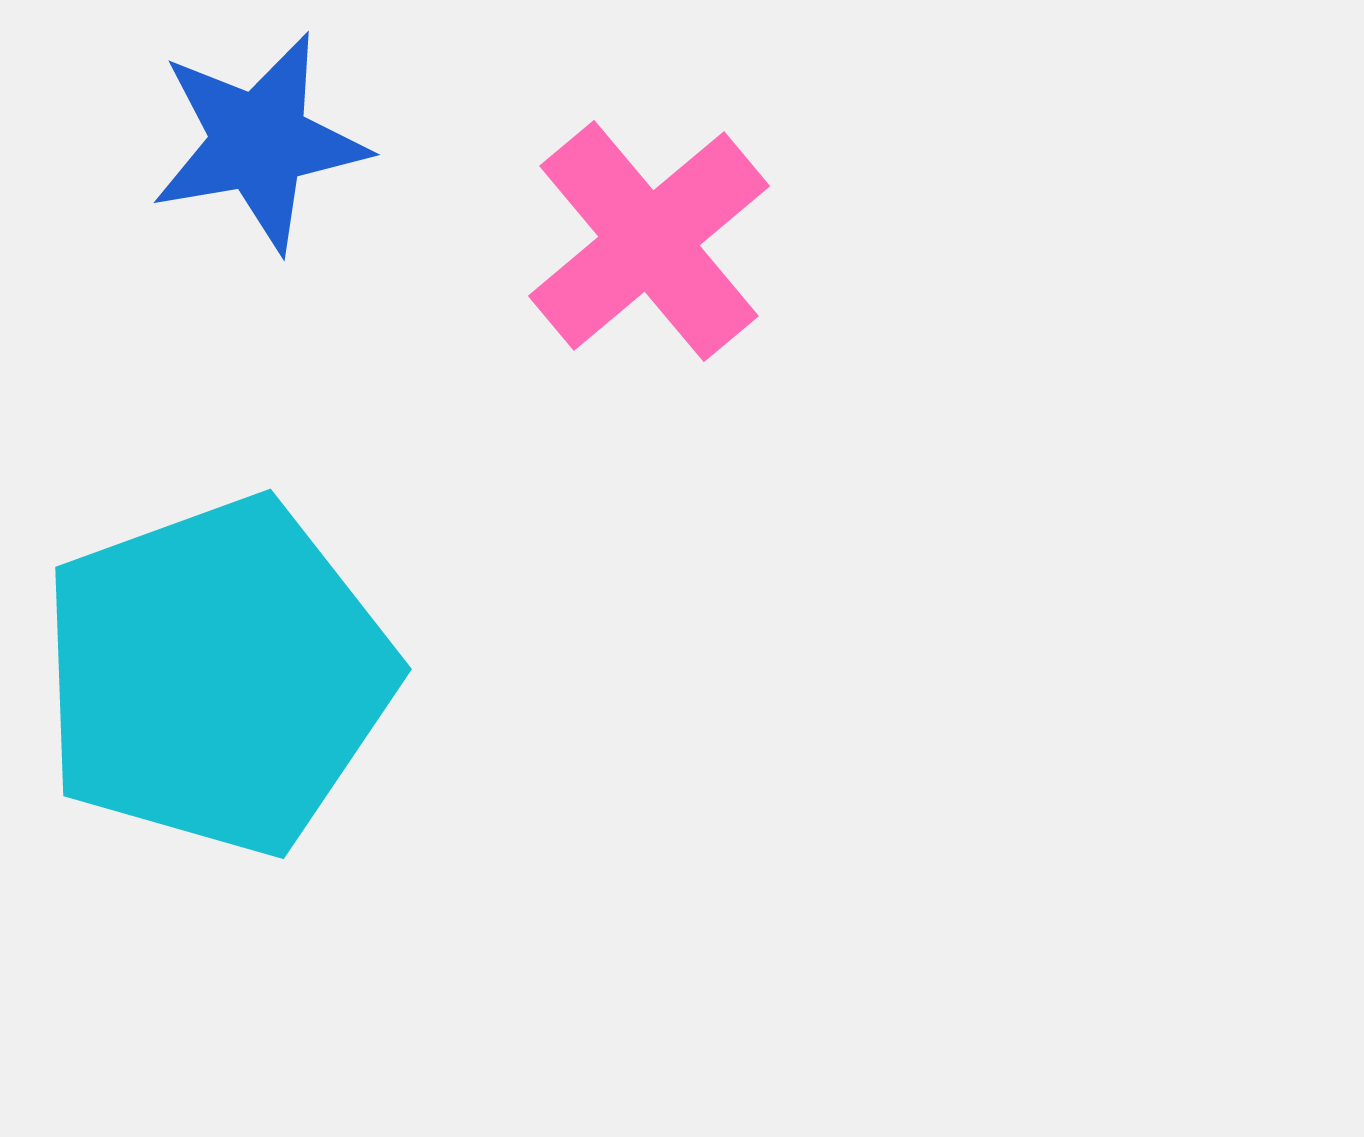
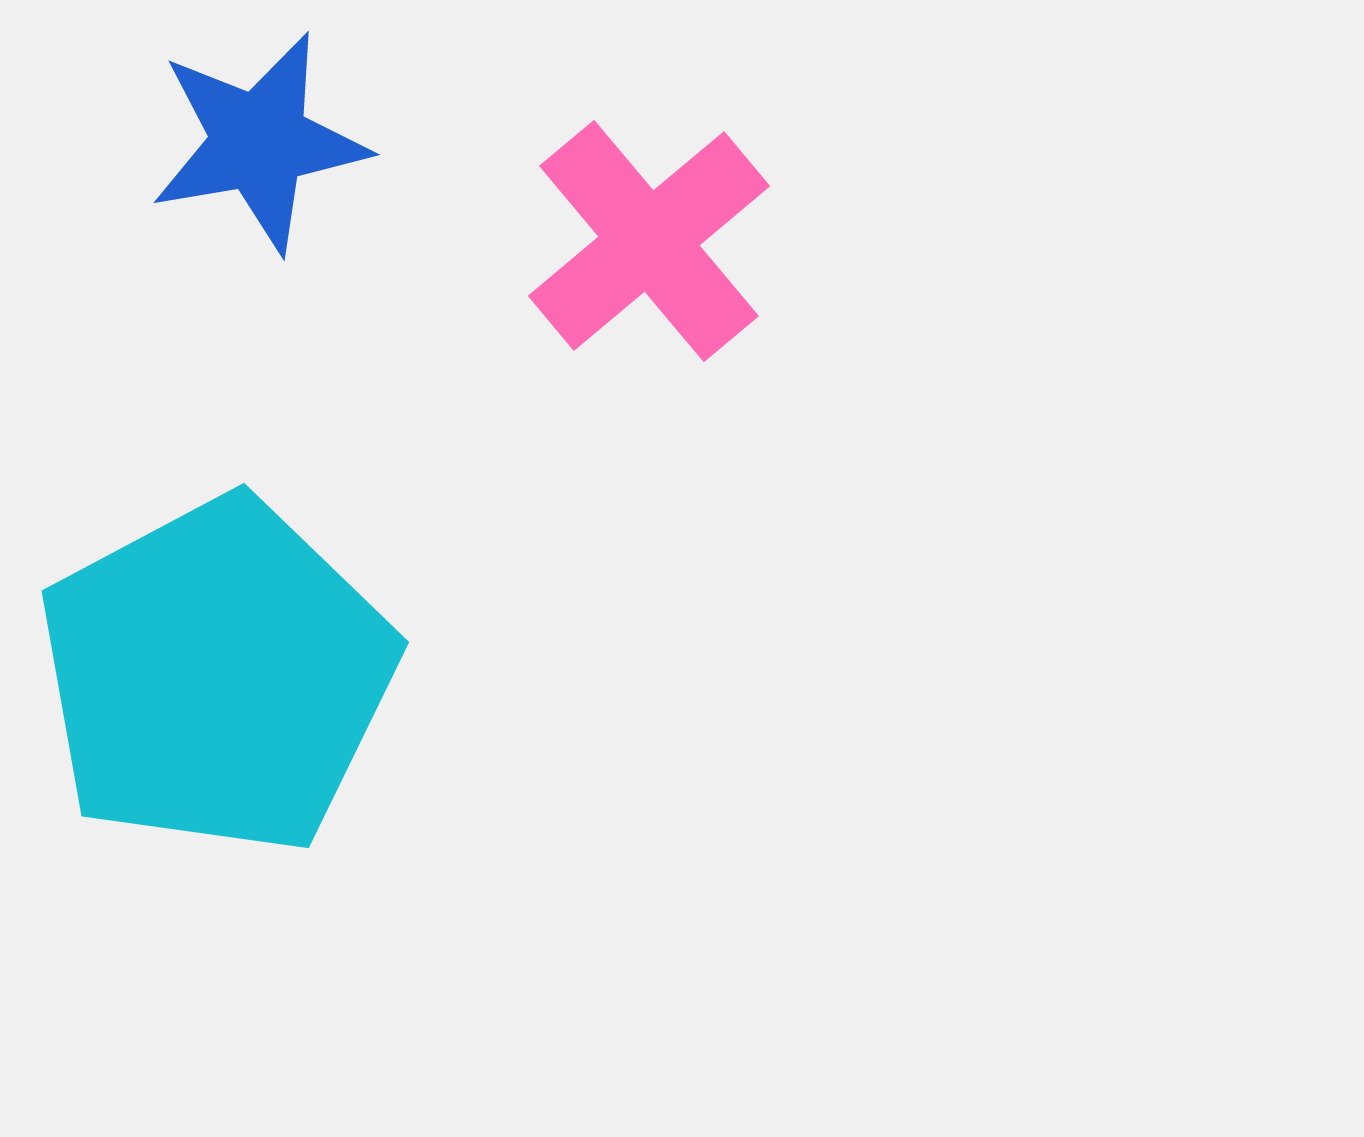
cyan pentagon: rotated 8 degrees counterclockwise
